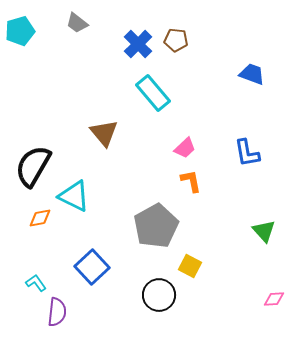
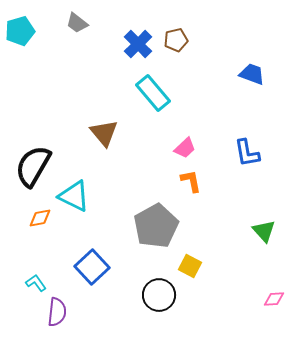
brown pentagon: rotated 20 degrees counterclockwise
